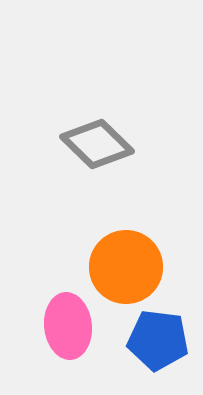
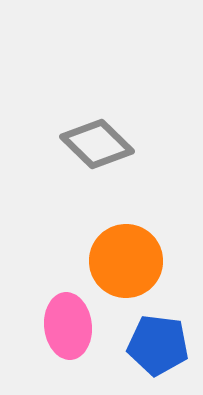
orange circle: moved 6 px up
blue pentagon: moved 5 px down
